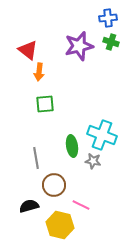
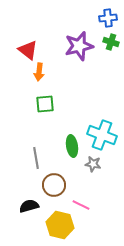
gray star: moved 3 px down
